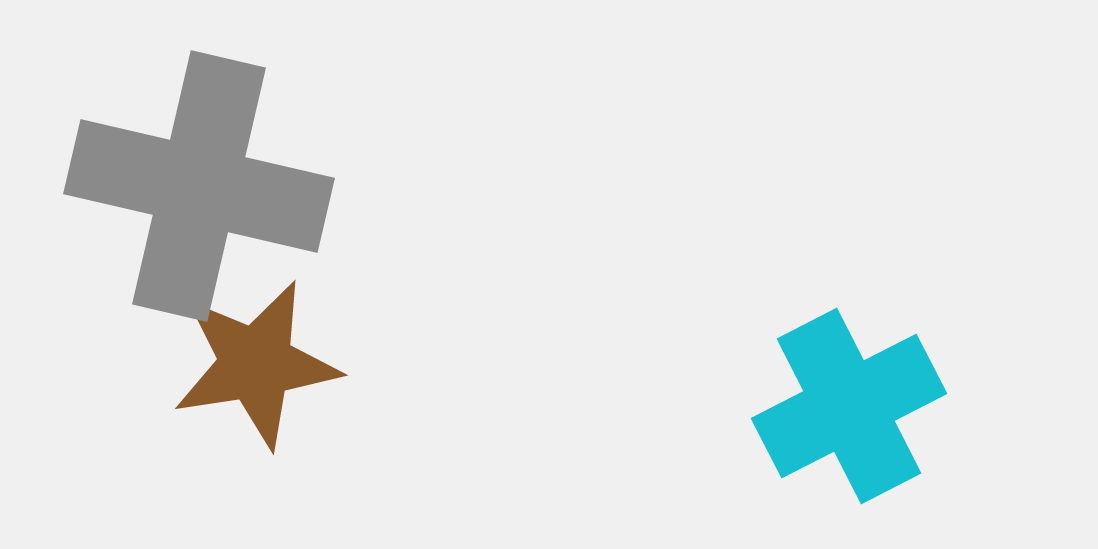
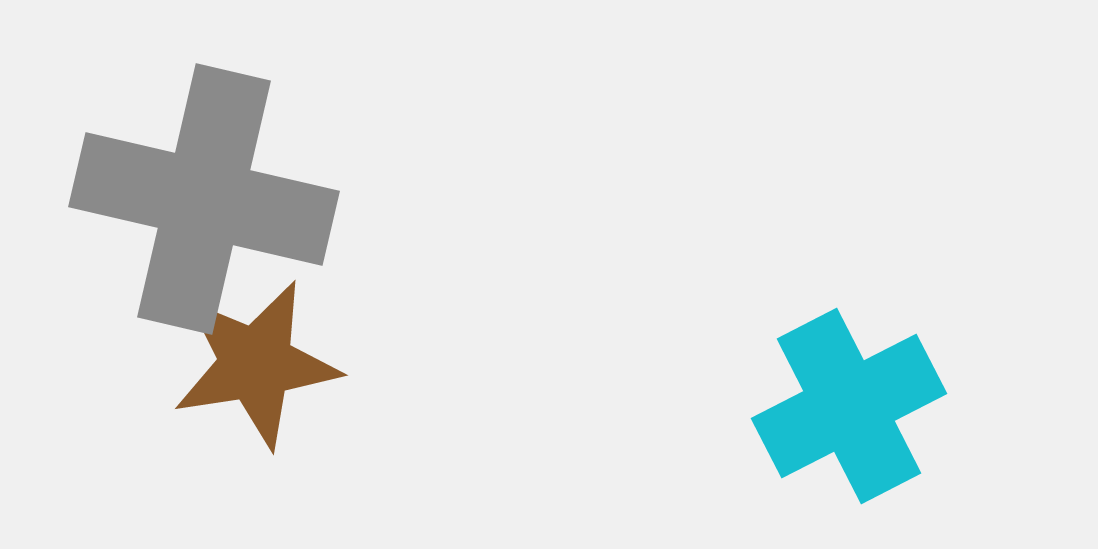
gray cross: moved 5 px right, 13 px down
